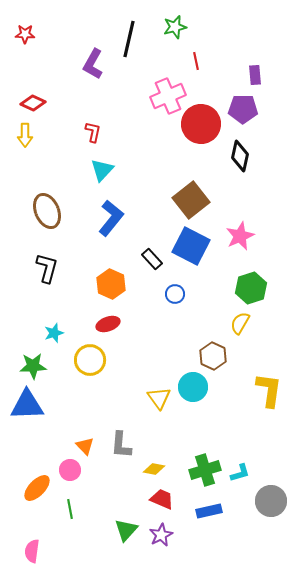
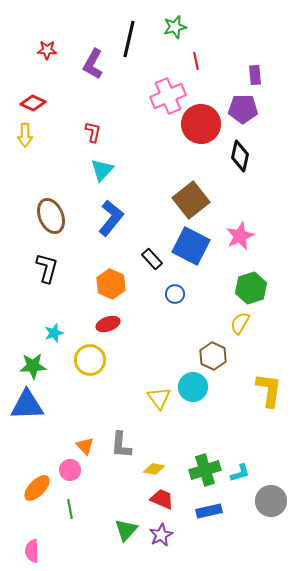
red star at (25, 34): moved 22 px right, 16 px down
brown ellipse at (47, 211): moved 4 px right, 5 px down
pink semicircle at (32, 551): rotated 10 degrees counterclockwise
